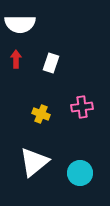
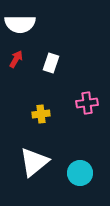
red arrow: rotated 30 degrees clockwise
pink cross: moved 5 px right, 4 px up
yellow cross: rotated 30 degrees counterclockwise
